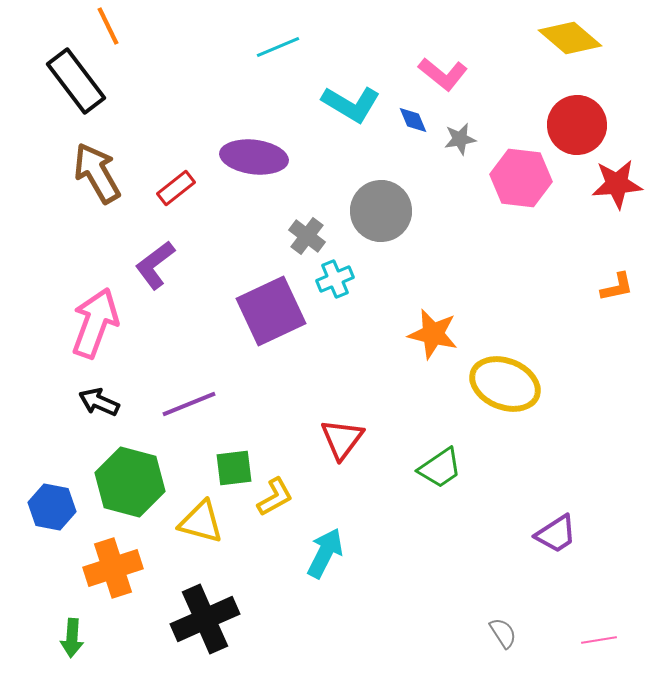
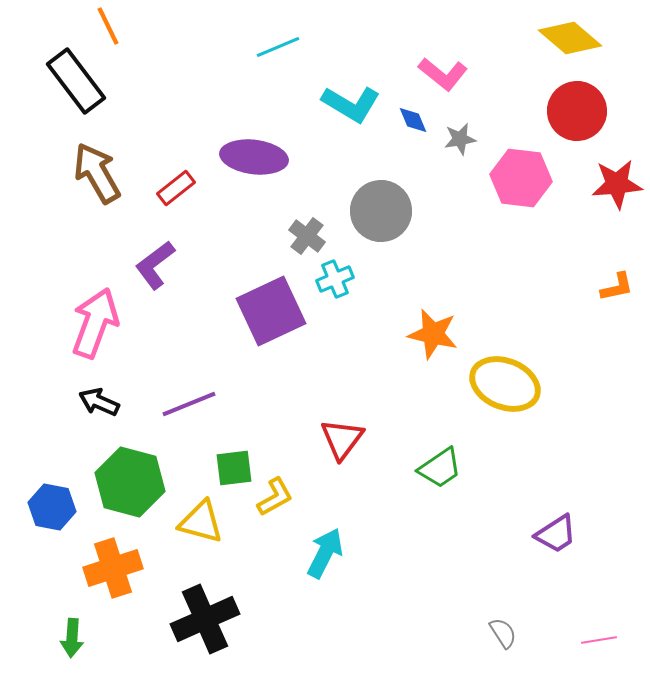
red circle: moved 14 px up
